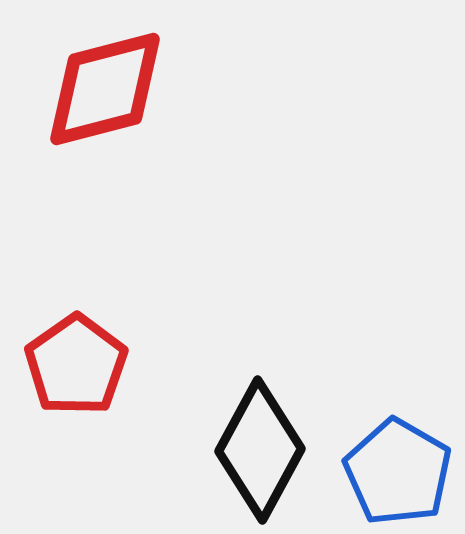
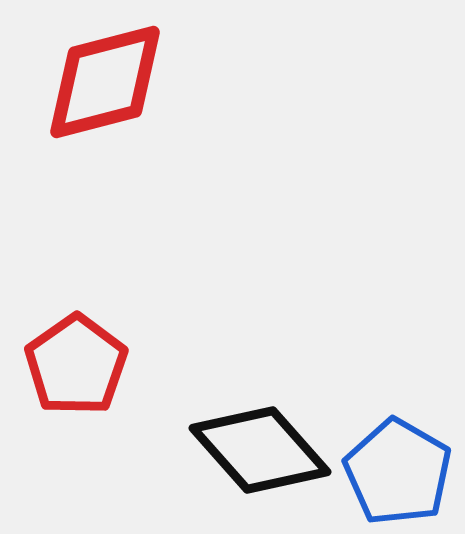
red diamond: moved 7 px up
black diamond: rotated 70 degrees counterclockwise
